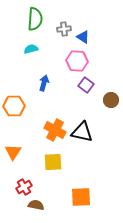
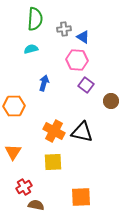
pink hexagon: moved 1 px up
brown circle: moved 1 px down
orange cross: moved 1 px left, 1 px down
